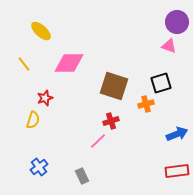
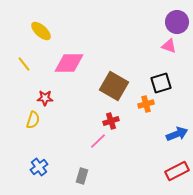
brown square: rotated 12 degrees clockwise
red star: rotated 21 degrees clockwise
red rectangle: rotated 20 degrees counterclockwise
gray rectangle: rotated 42 degrees clockwise
